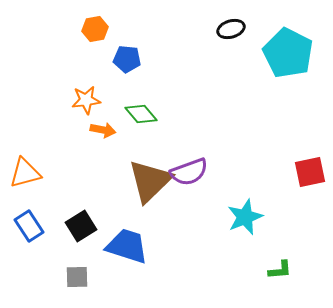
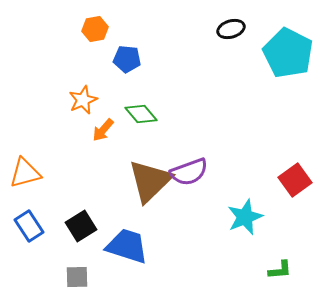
orange star: moved 3 px left; rotated 16 degrees counterclockwise
orange arrow: rotated 120 degrees clockwise
red square: moved 15 px left, 8 px down; rotated 24 degrees counterclockwise
